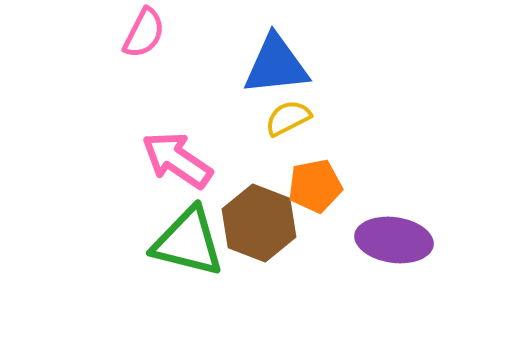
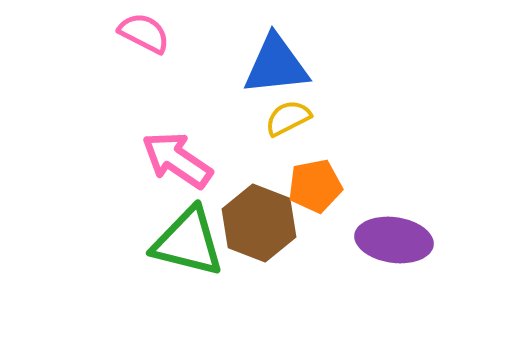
pink semicircle: rotated 90 degrees counterclockwise
